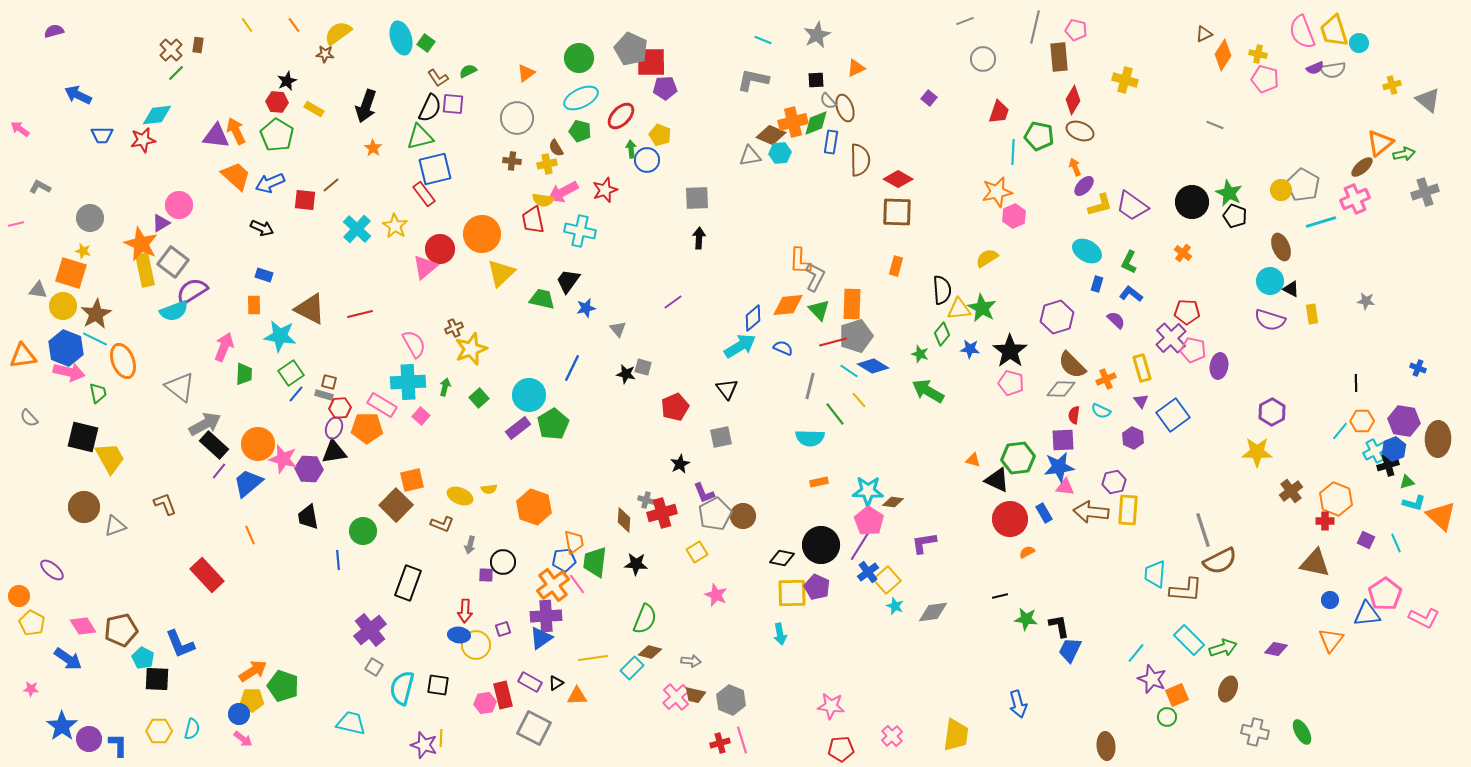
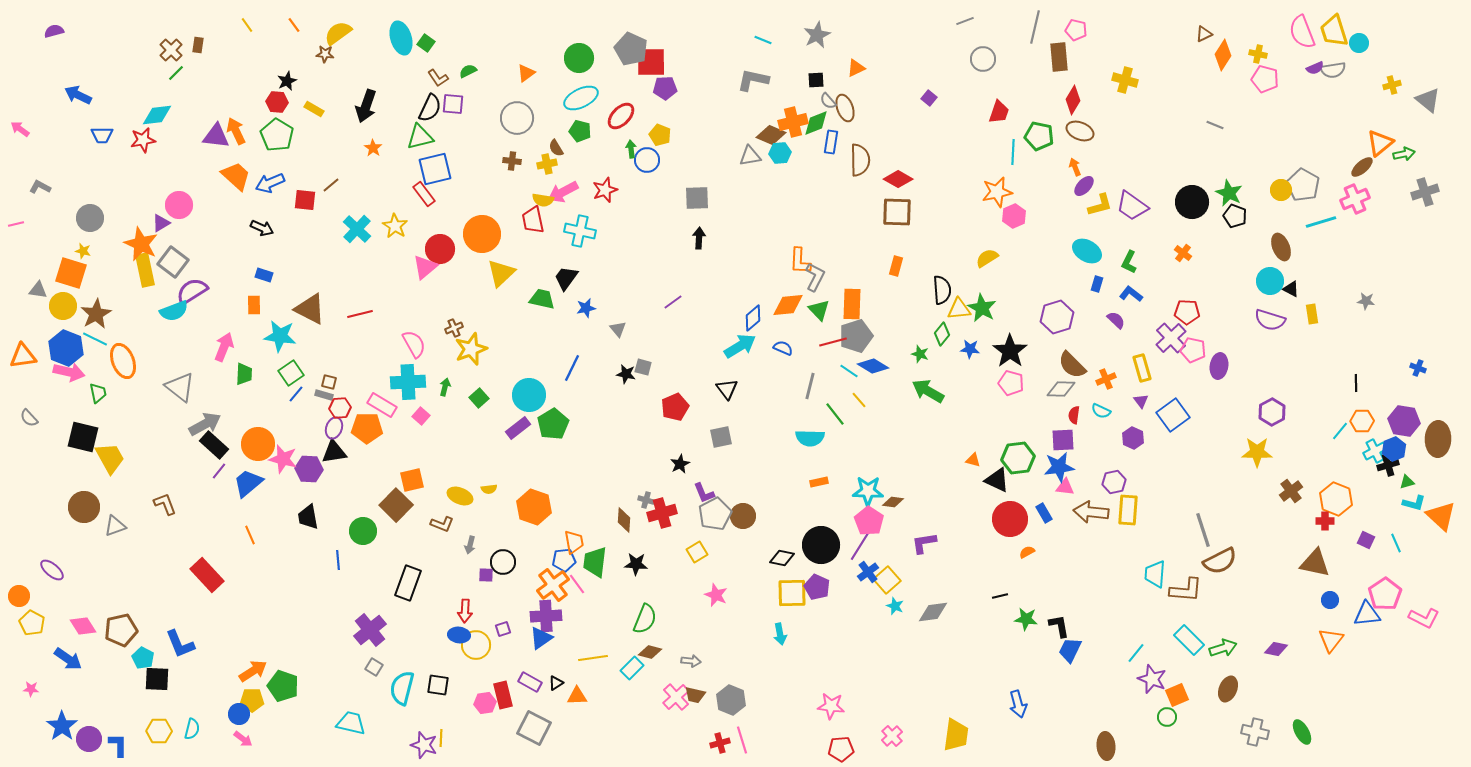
black trapezoid at (568, 281): moved 2 px left, 3 px up
